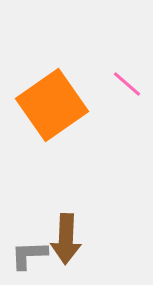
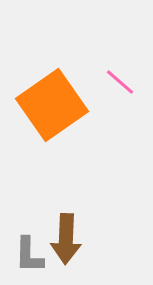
pink line: moved 7 px left, 2 px up
gray L-shape: rotated 87 degrees counterclockwise
